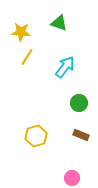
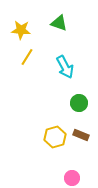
yellow star: moved 2 px up
cyan arrow: rotated 115 degrees clockwise
yellow hexagon: moved 19 px right, 1 px down
